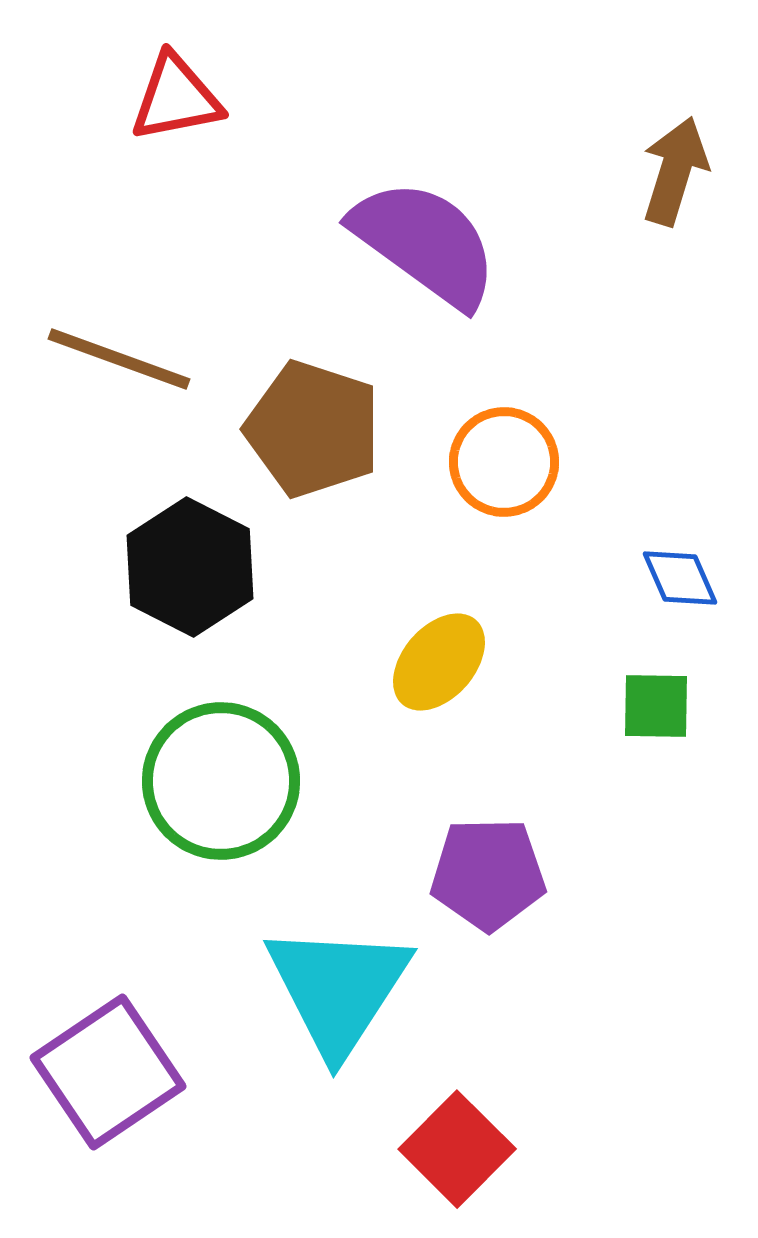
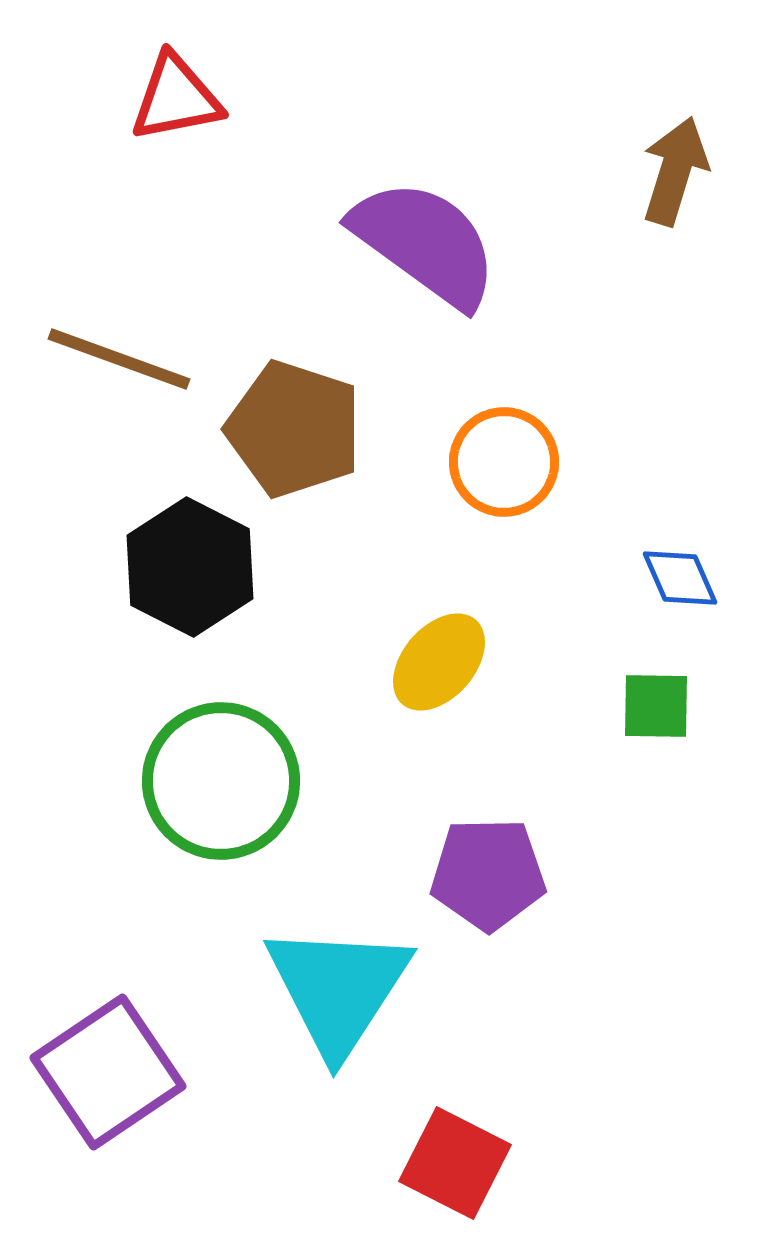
brown pentagon: moved 19 px left
red square: moved 2 px left, 14 px down; rotated 18 degrees counterclockwise
